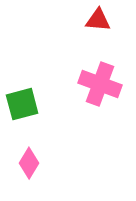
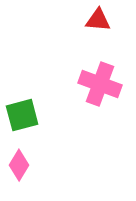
green square: moved 11 px down
pink diamond: moved 10 px left, 2 px down
